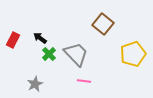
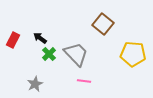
yellow pentagon: rotated 25 degrees clockwise
